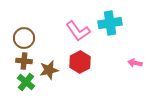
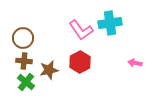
pink L-shape: moved 3 px right, 1 px up
brown circle: moved 1 px left
